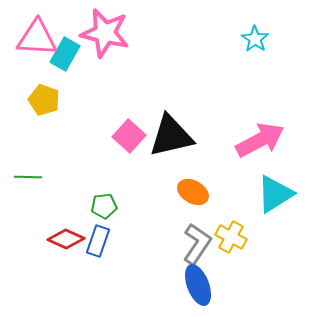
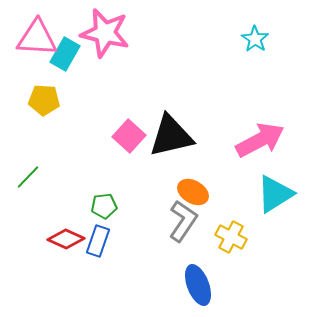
yellow pentagon: rotated 16 degrees counterclockwise
green line: rotated 48 degrees counterclockwise
gray L-shape: moved 14 px left, 23 px up
